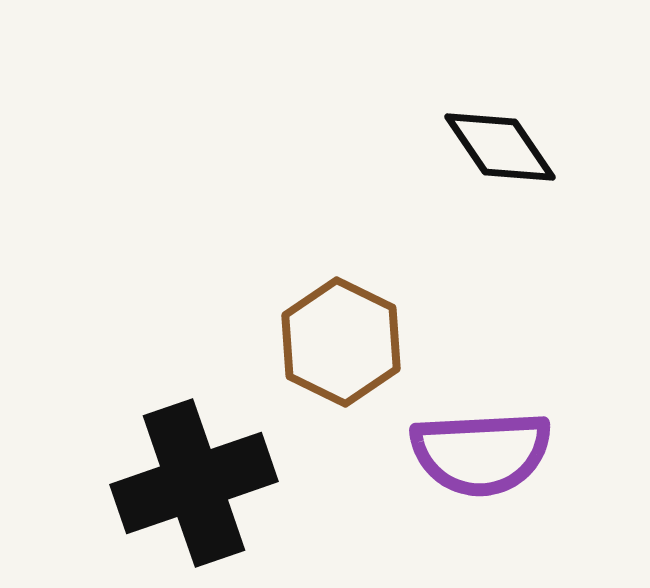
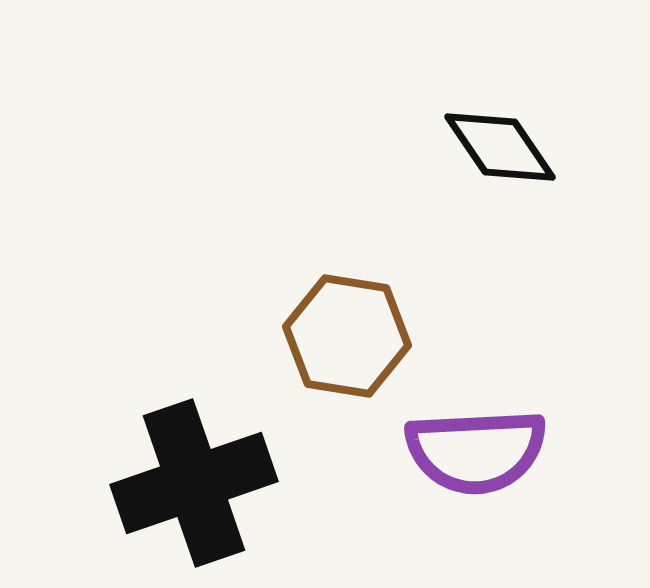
brown hexagon: moved 6 px right, 6 px up; rotated 17 degrees counterclockwise
purple semicircle: moved 5 px left, 2 px up
